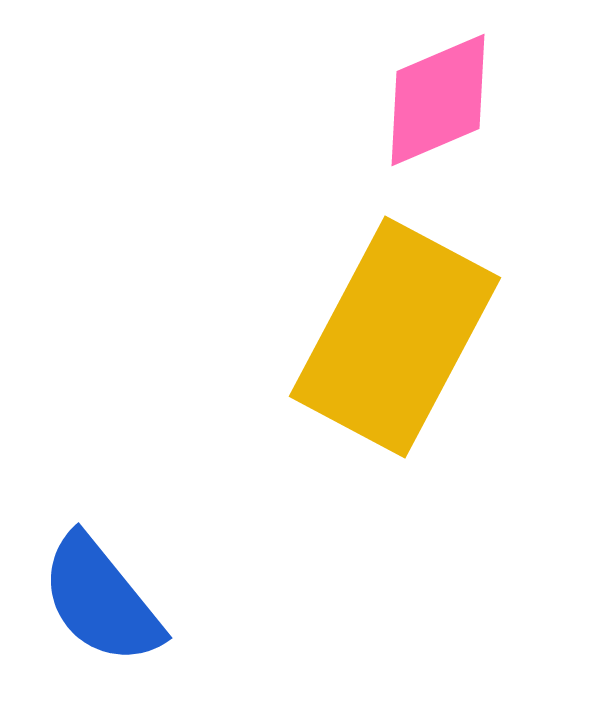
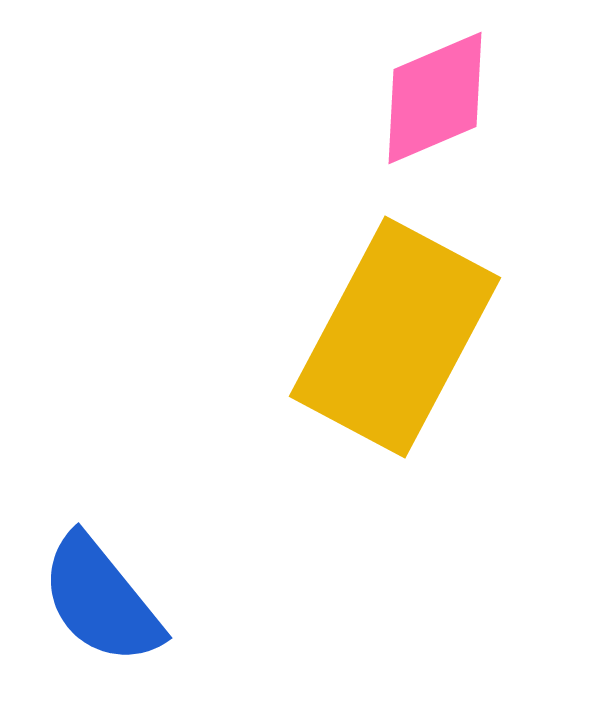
pink diamond: moved 3 px left, 2 px up
